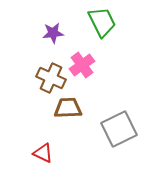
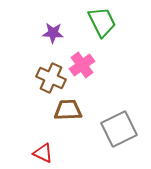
purple star: rotated 10 degrees clockwise
brown trapezoid: moved 2 px down
